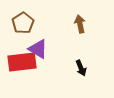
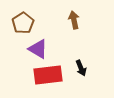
brown arrow: moved 6 px left, 4 px up
red rectangle: moved 26 px right, 13 px down
